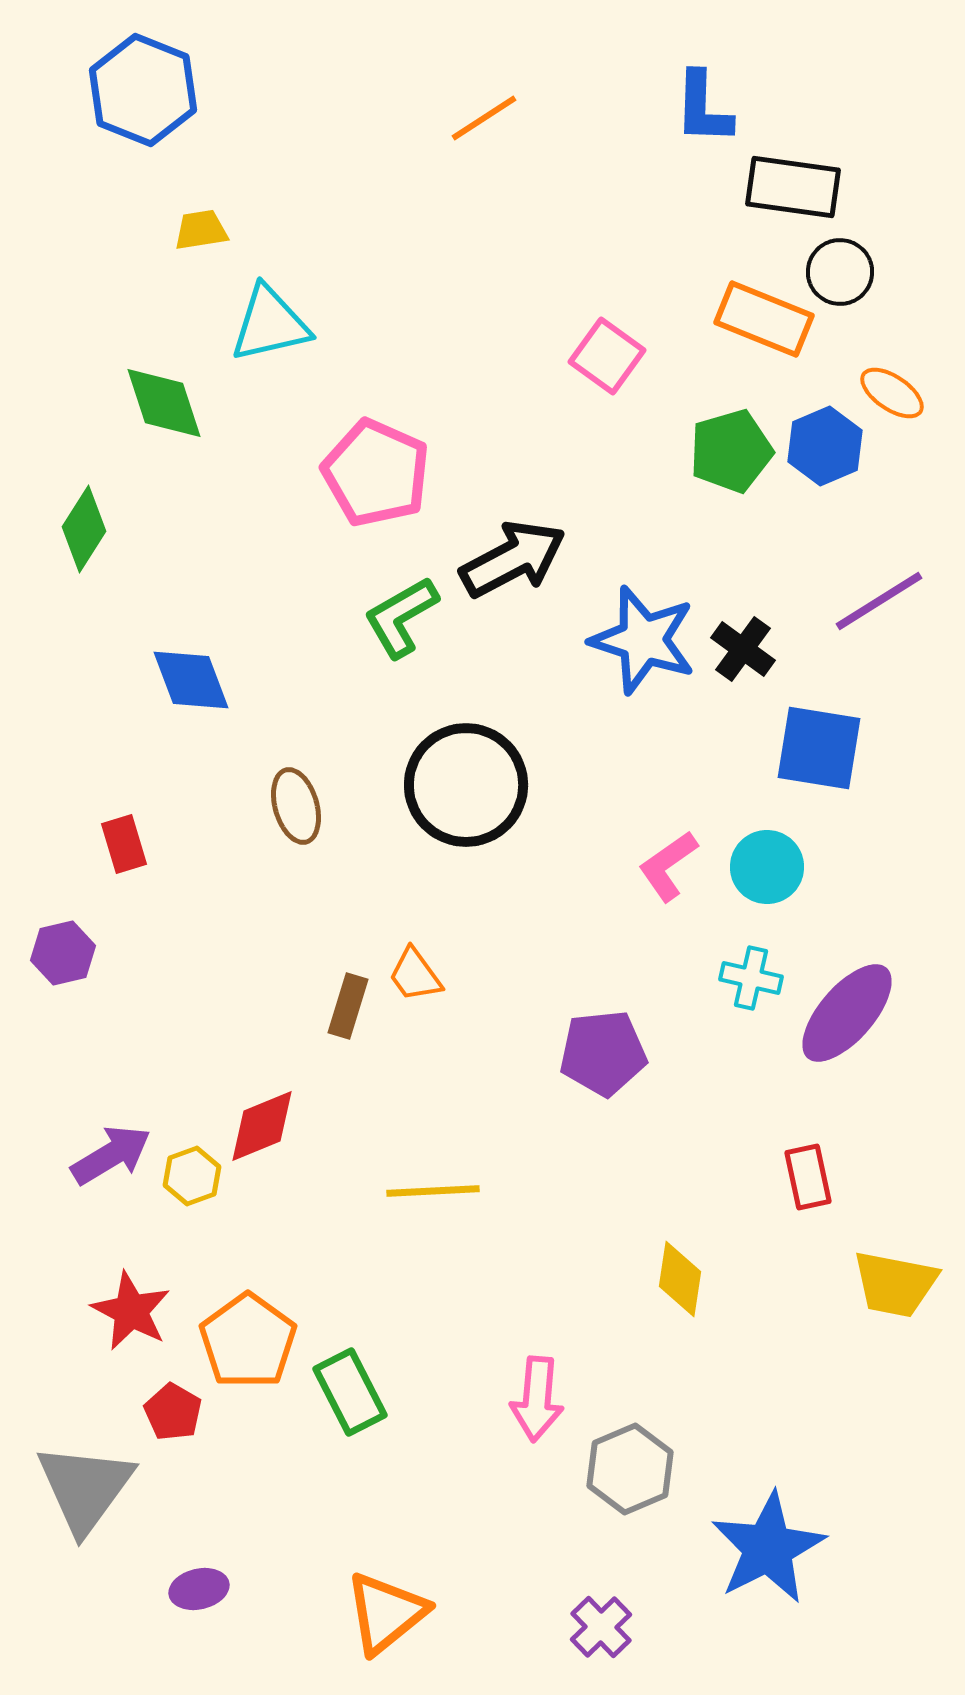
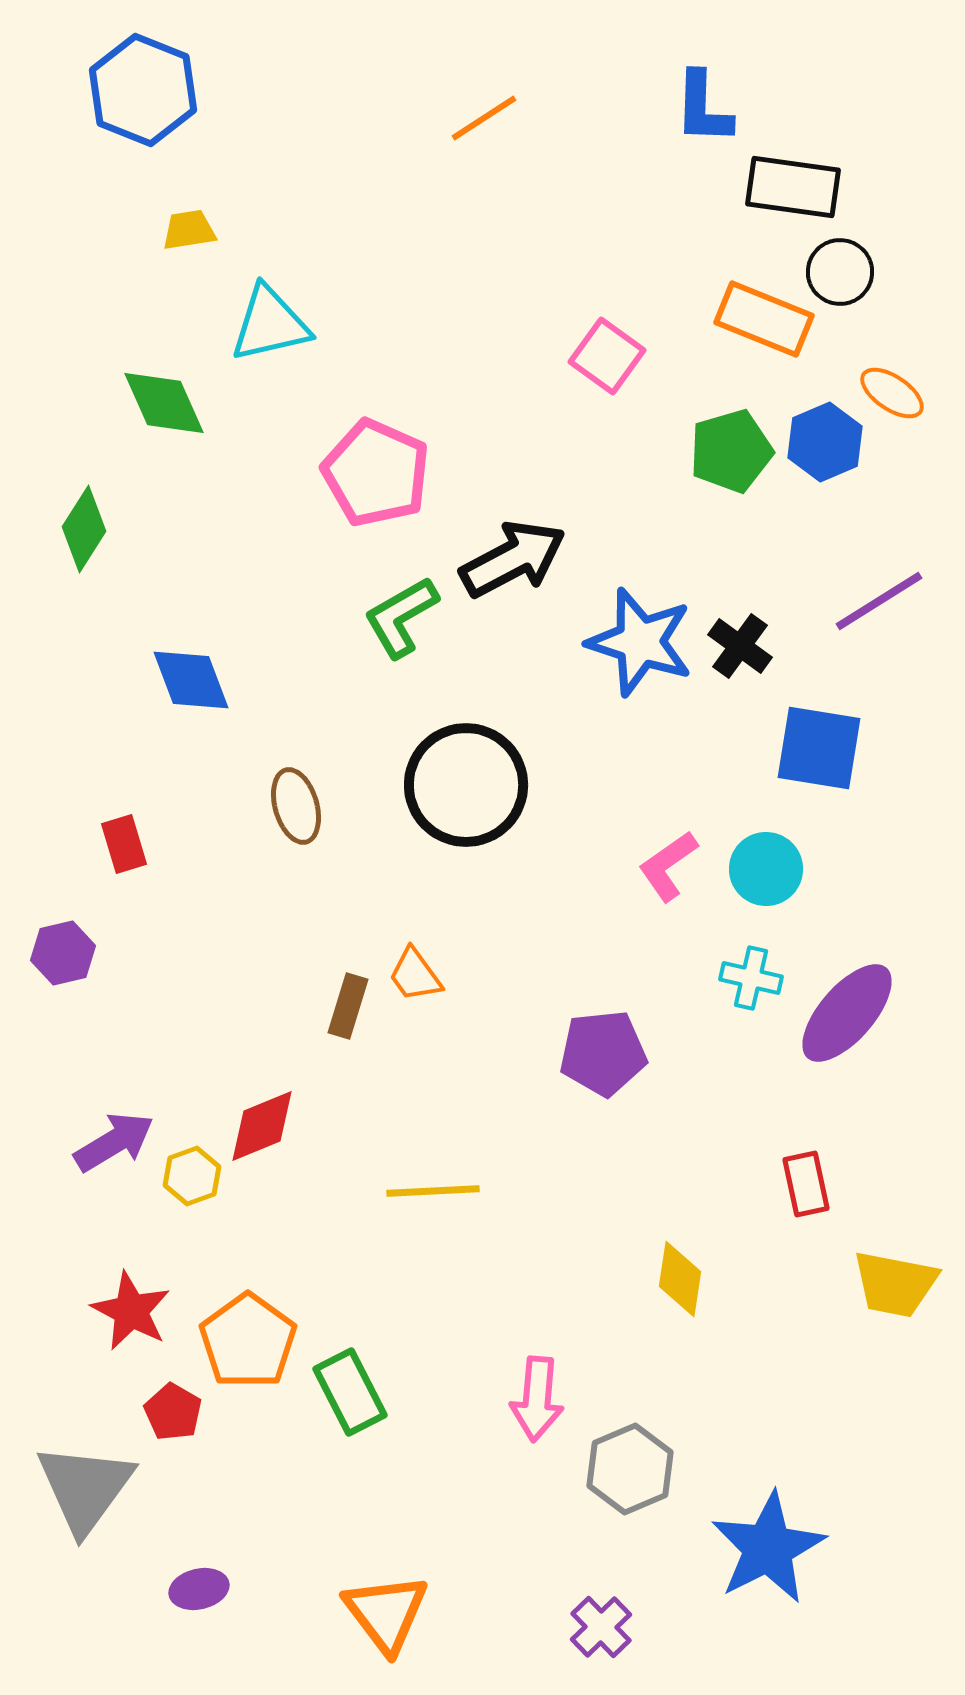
yellow trapezoid at (201, 230): moved 12 px left
green diamond at (164, 403): rotated 6 degrees counterclockwise
blue hexagon at (825, 446): moved 4 px up
blue star at (643, 640): moved 3 px left, 2 px down
black cross at (743, 649): moved 3 px left, 3 px up
cyan circle at (767, 867): moved 1 px left, 2 px down
purple arrow at (111, 1155): moved 3 px right, 13 px up
red rectangle at (808, 1177): moved 2 px left, 7 px down
orange triangle at (386, 1613): rotated 28 degrees counterclockwise
